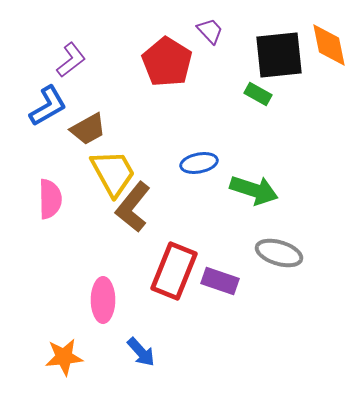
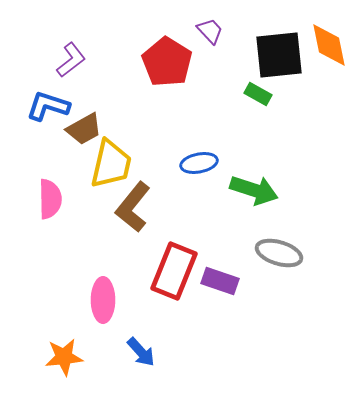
blue L-shape: rotated 132 degrees counterclockwise
brown trapezoid: moved 4 px left
yellow trapezoid: moved 2 px left, 9 px up; rotated 42 degrees clockwise
